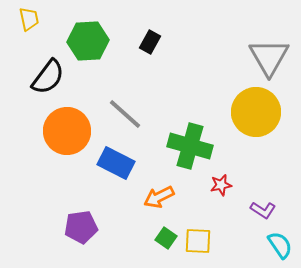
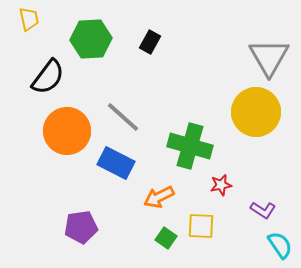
green hexagon: moved 3 px right, 2 px up
gray line: moved 2 px left, 3 px down
yellow square: moved 3 px right, 15 px up
